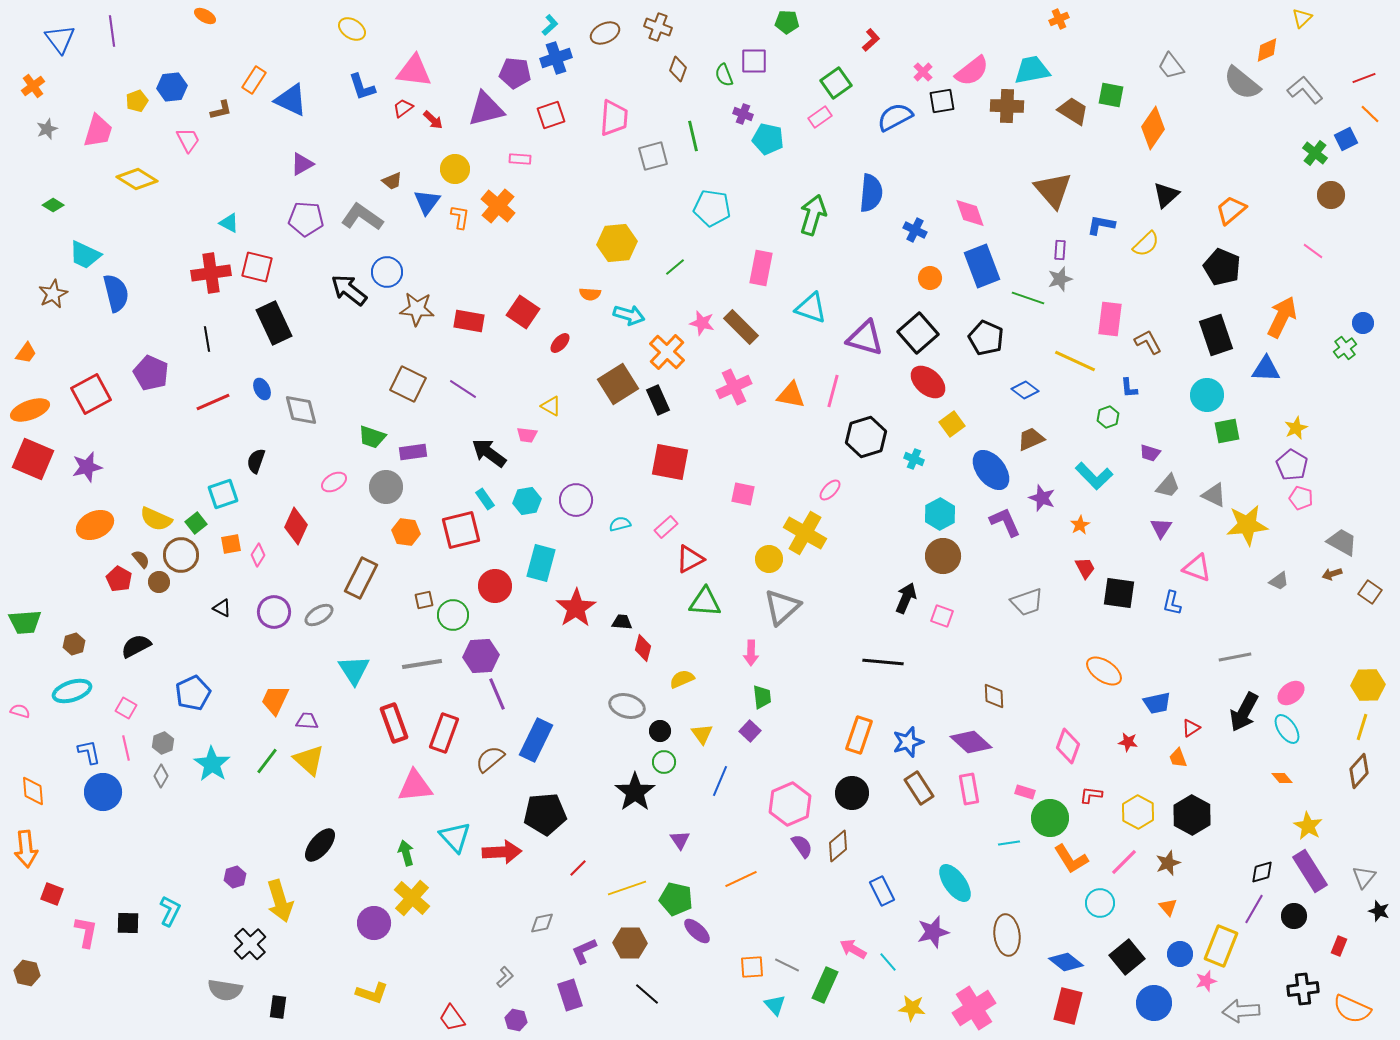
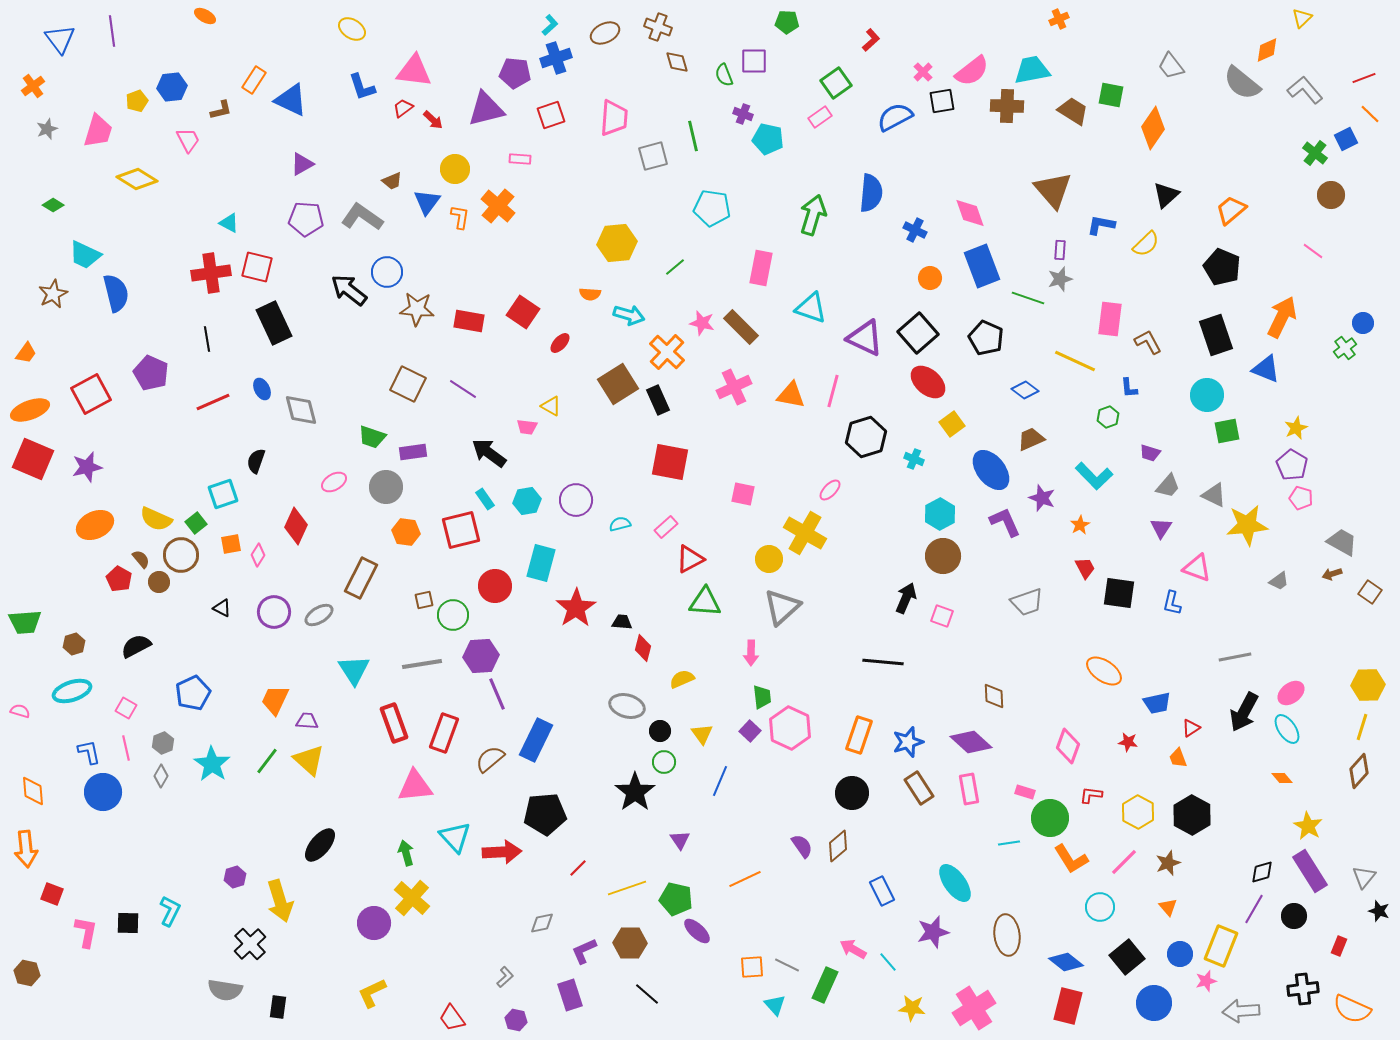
brown diamond at (678, 69): moved 1 px left, 7 px up; rotated 35 degrees counterclockwise
purple triangle at (865, 338): rotated 9 degrees clockwise
blue triangle at (1266, 369): rotated 20 degrees clockwise
pink trapezoid at (527, 435): moved 8 px up
pink hexagon at (790, 804): moved 76 px up; rotated 12 degrees counterclockwise
orange line at (741, 879): moved 4 px right
cyan circle at (1100, 903): moved 4 px down
yellow L-shape at (372, 993): rotated 136 degrees clockwise
